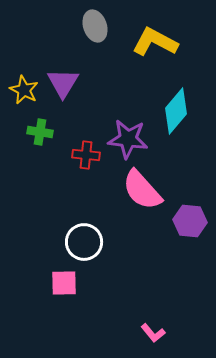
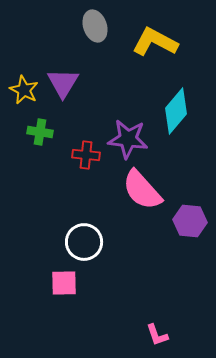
pink L-shape: moved 4 px right, 2 px down; rotated 20 degrees clockwise
